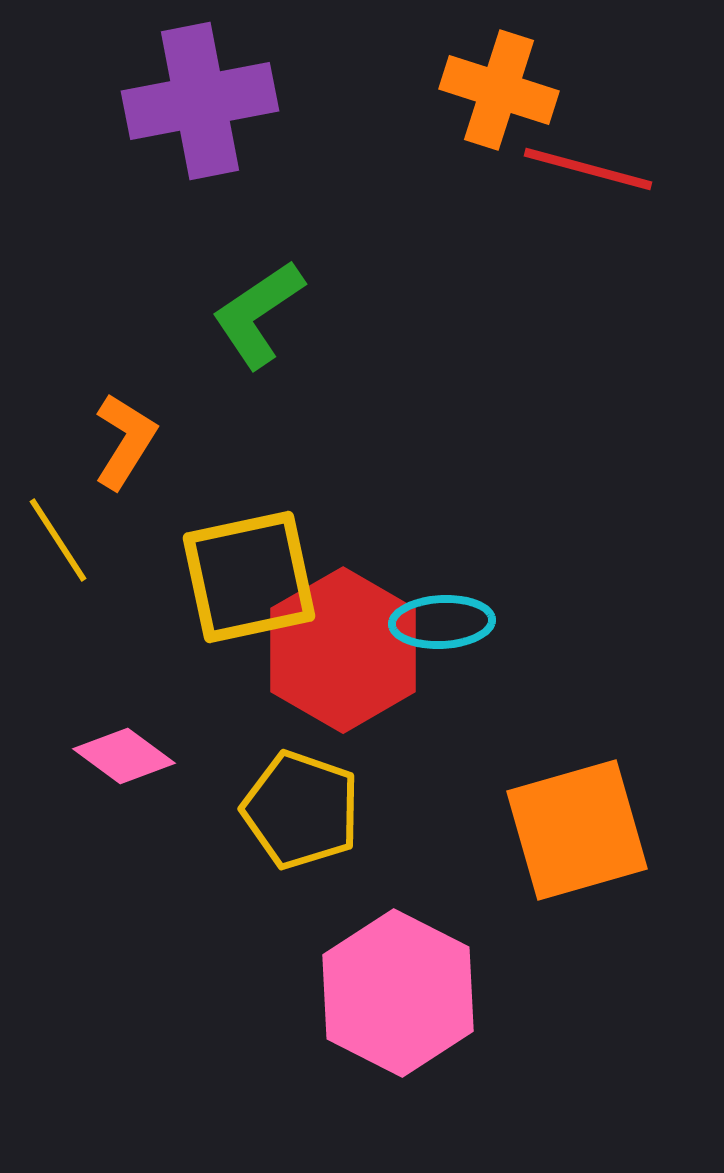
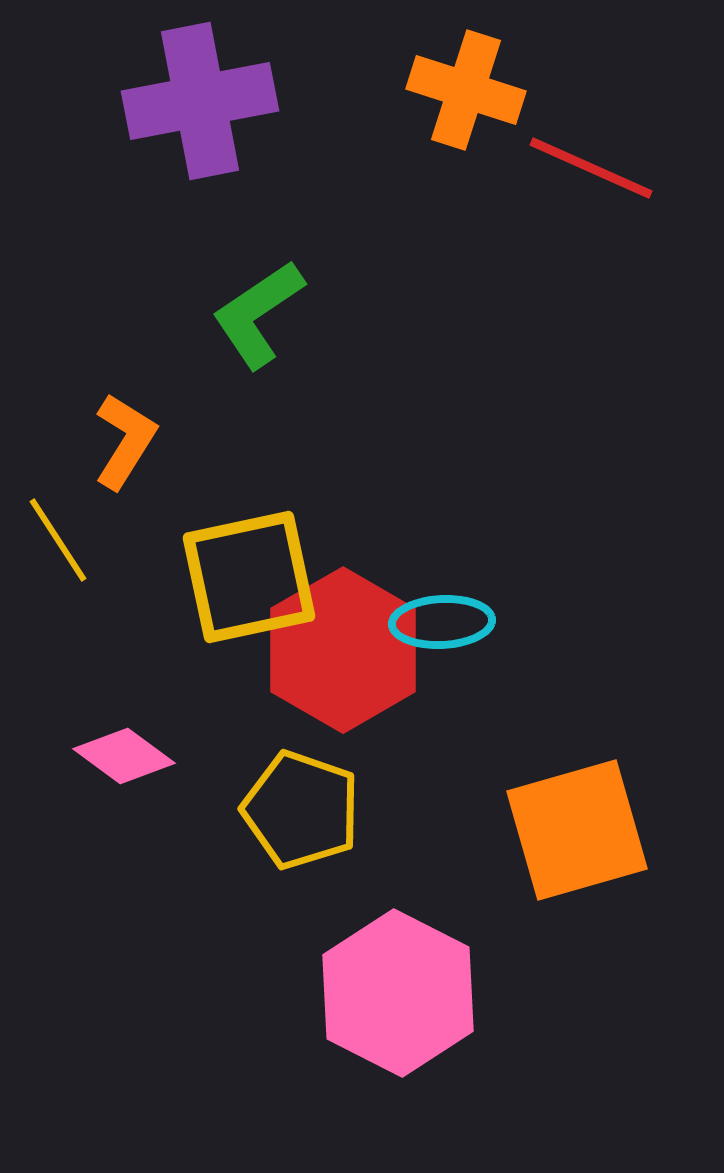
orange cross: moved 33 px left
red line: moved 3 px right, 1 px up; rotated 9 degrees clockwise
